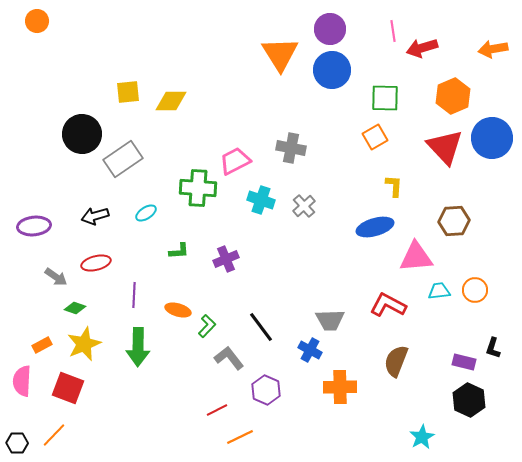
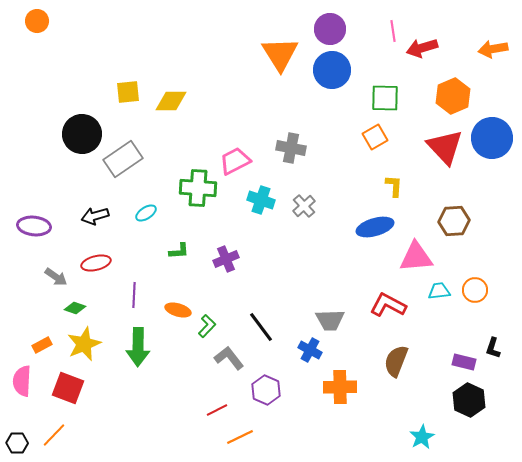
purple ellipse at (34, 226): rotated 12 degrees clockwise
